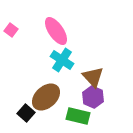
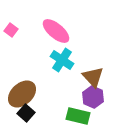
pink ellipse: rotated 16 degrees counterclockwise
brown ellipse: moved 24 px left, 3 px up
